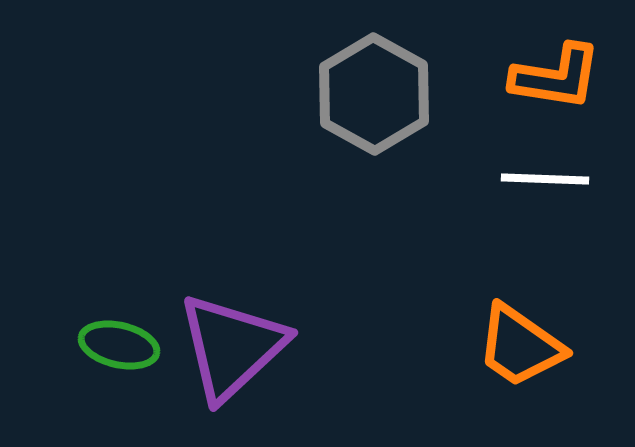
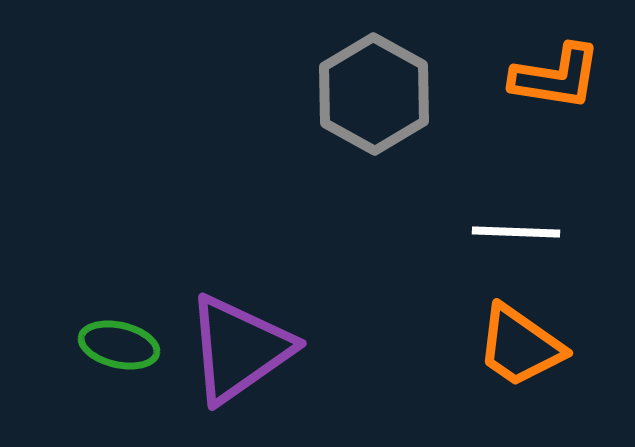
white line: moved 29 px left, 53 px down
purple triangle: moved 7 px right, 2 px down; rotated 8 degrees clockwise
